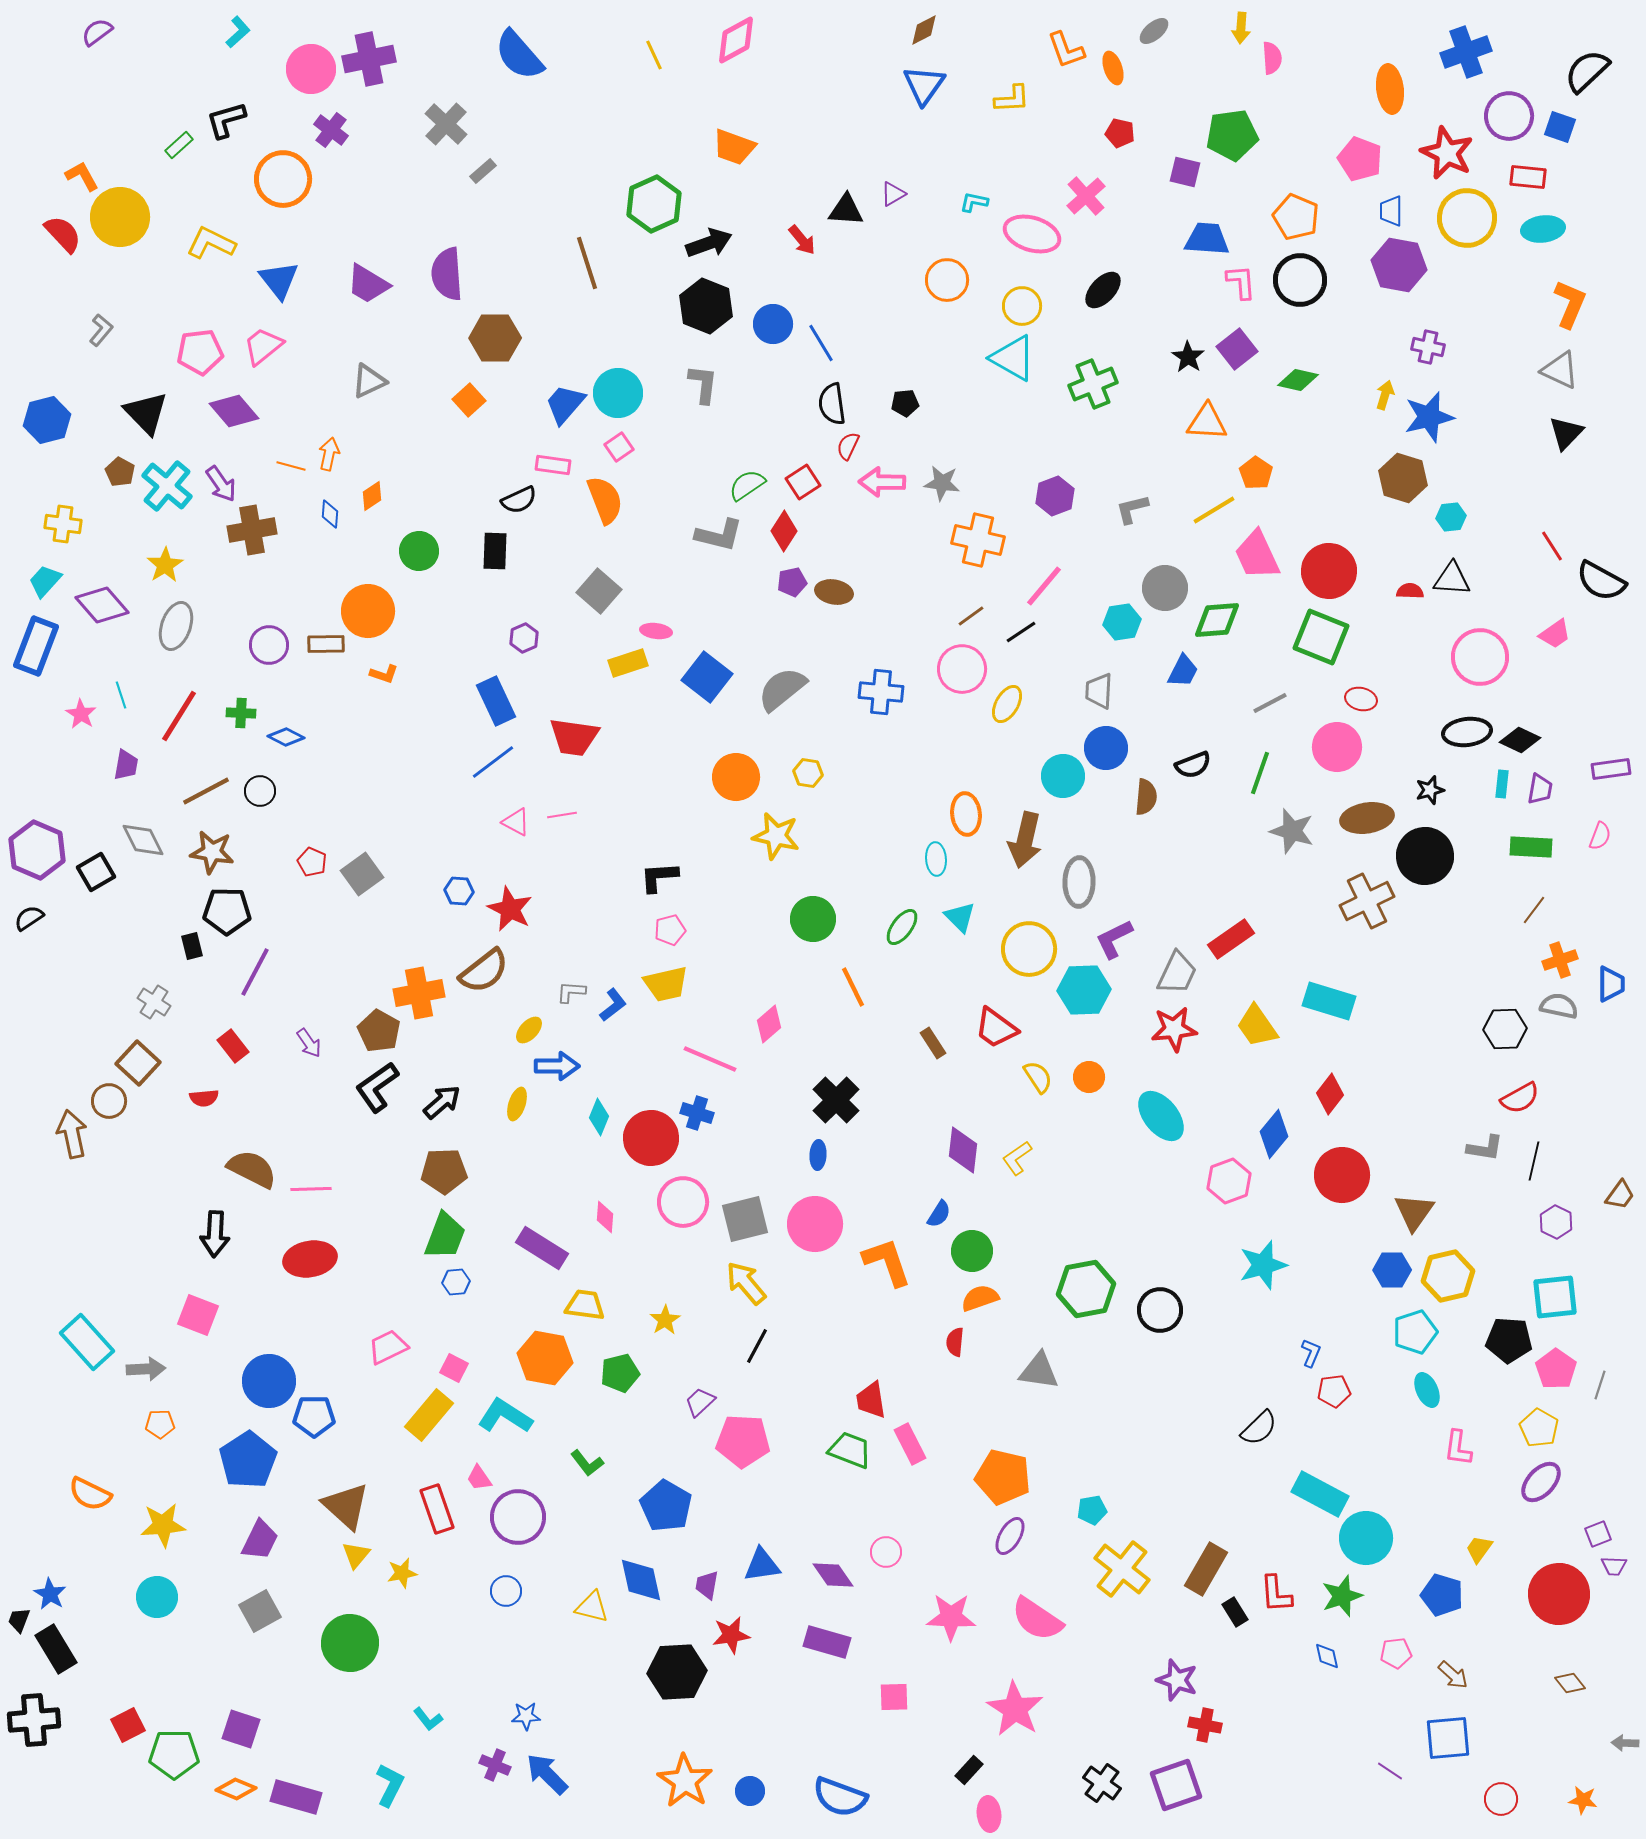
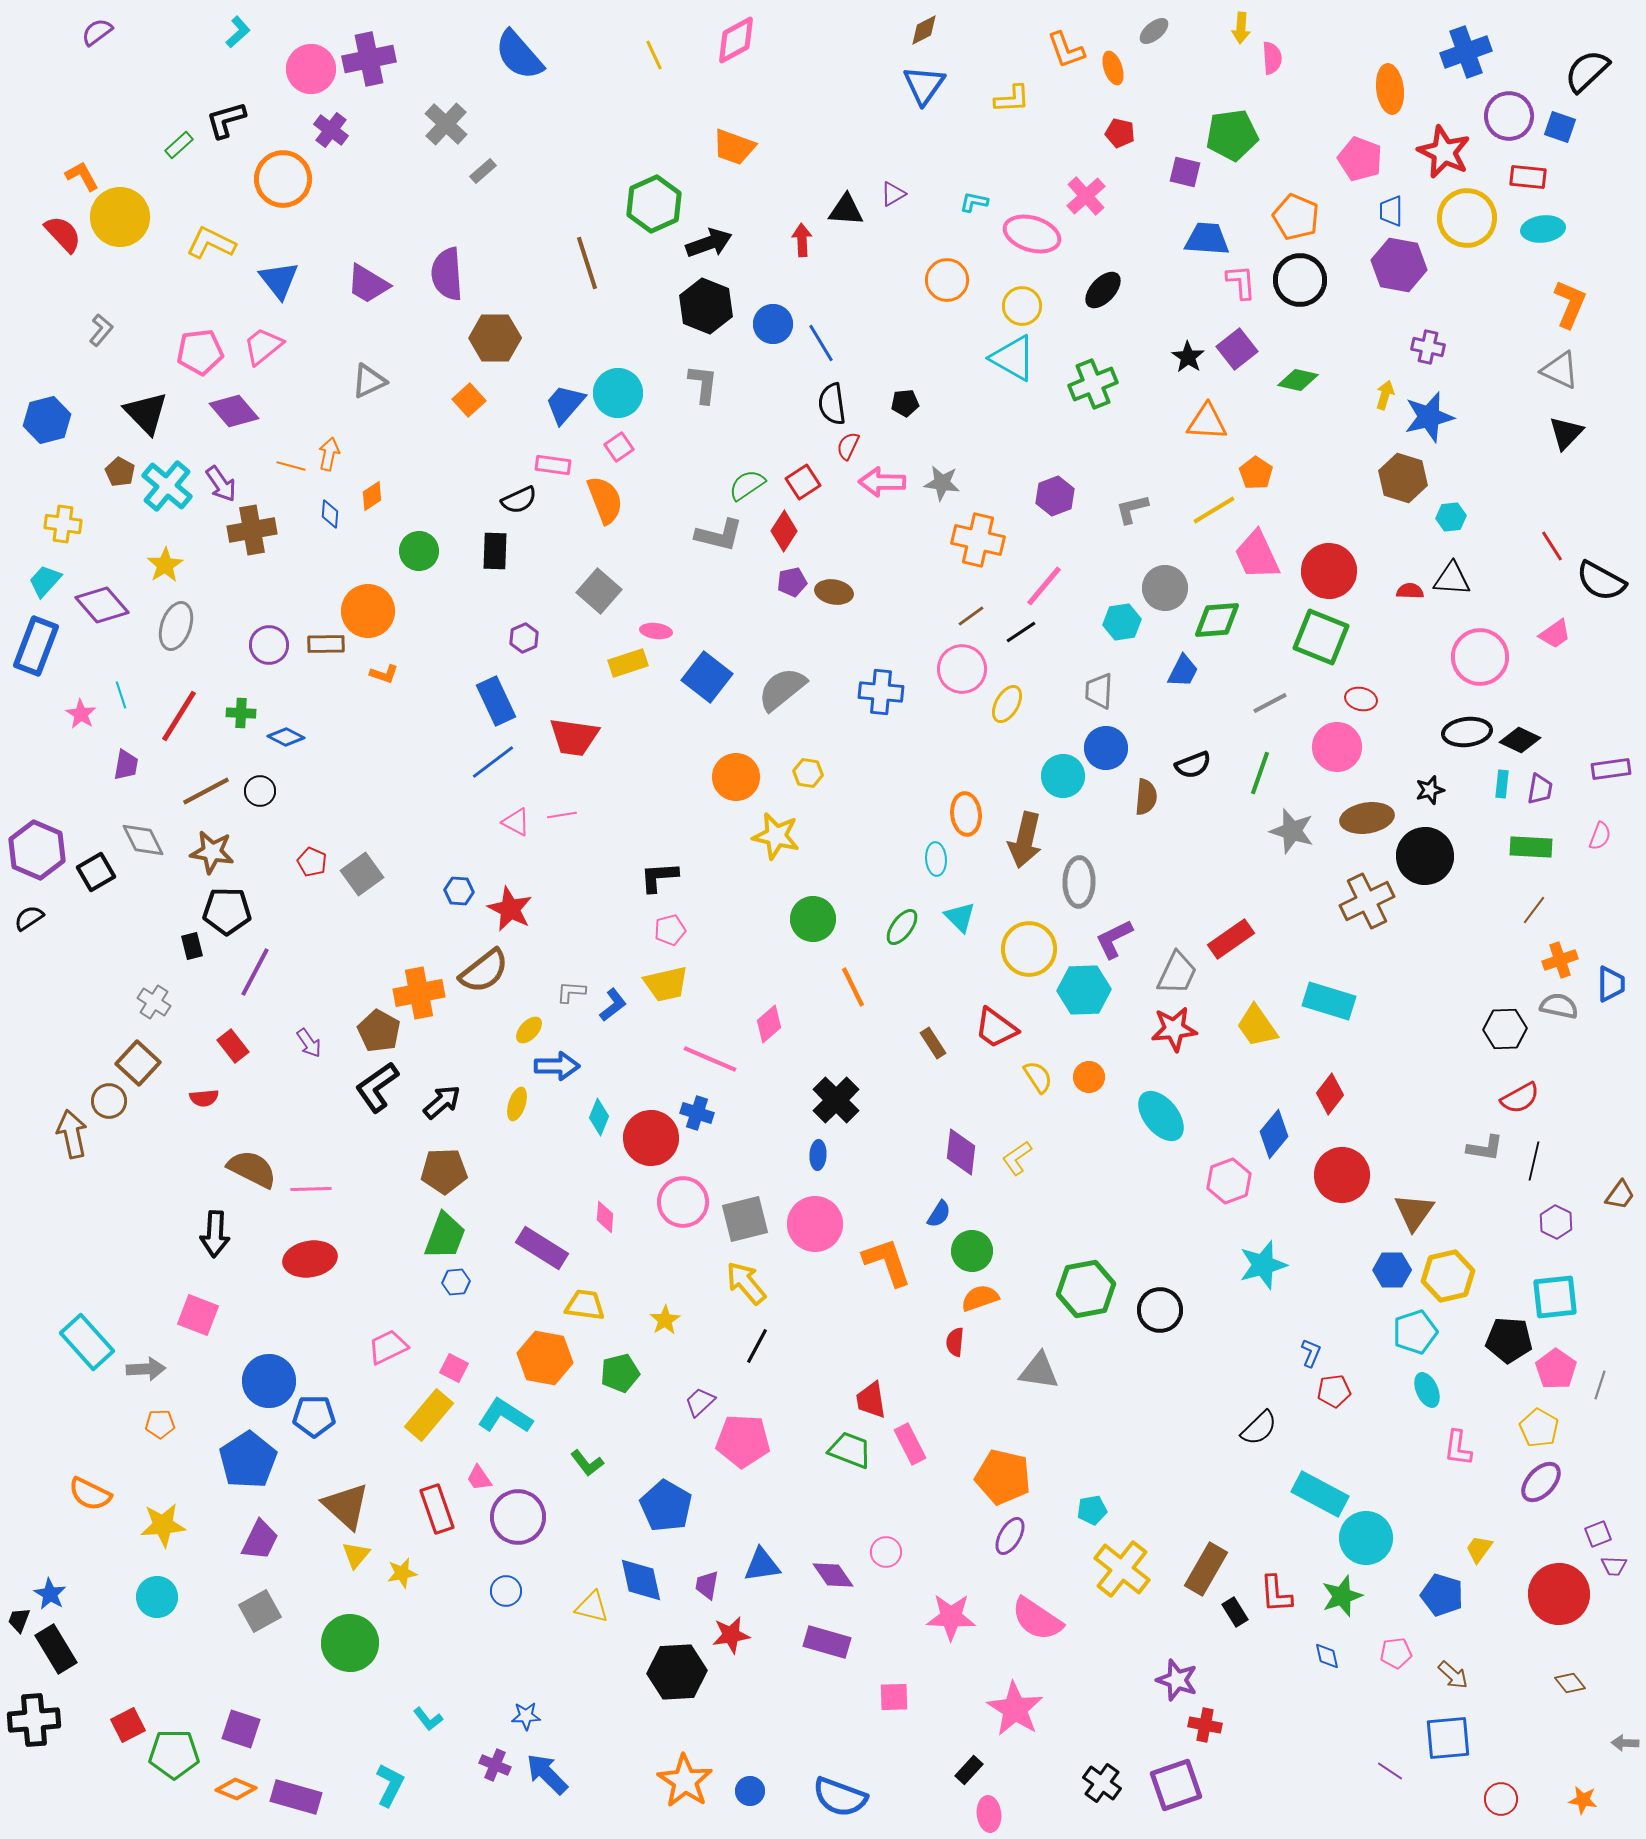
red star at (1447, 153): moved 3 px left, 1 px up
red arrow at (802, 240): rotated 144 degrees counterclockwise
purple diamond at (963, 1150): moved 2 px left, 2 px down
